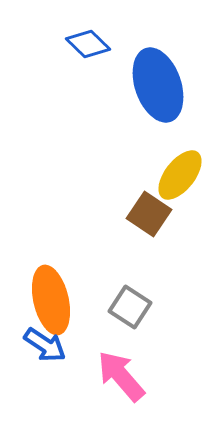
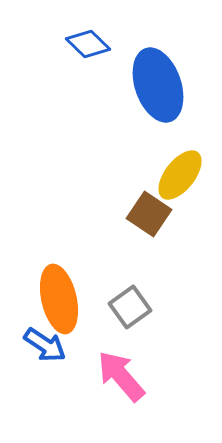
orange ellipse: moved 8 px right, 1 px up
gray square: rotated 21 degrees clockwise
